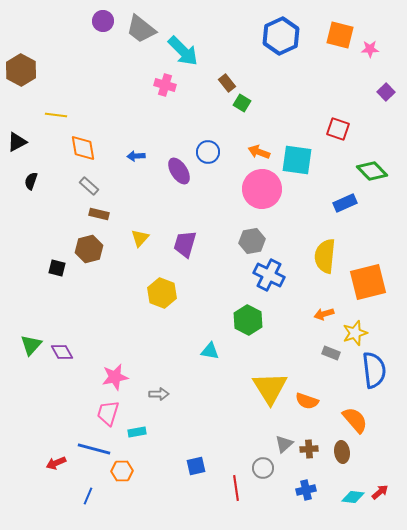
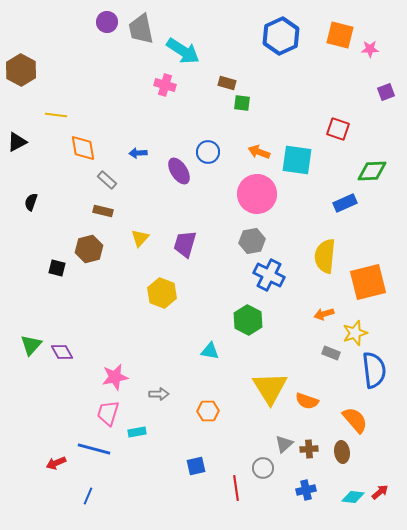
purple circle at (103, 21): moved 4 px right, 1 px down
gray trapezoid at (141, 29): rotated 40 degrees clockwise
cyan arrow at (183, 51): rotated 12 degrees counterclockwise
brown rectangle at (227, 83): rotated 36 degrees counterclockwise
purple square at (386, 92): rotated 24 degrees clockwise
green square at (242, 103): rotated 24 degrees counterclockwise
blue arrow at (136, 156): moved 2 px right, 3 px up
green diamond at (372, 171): rotated 48 degrees counterclockwise
black semicircle at (31, 181): moved 21 px down
gray rectangle at (89, 186): moved 18 px right, 6 px up
pink circle at (262, 189): moved 5 px left, 5 px down
brown rectangle at (99, 214): moved 4 px right, 3 px up
orange hexagon at (122, 471): moved 86 px right, 60 px up
